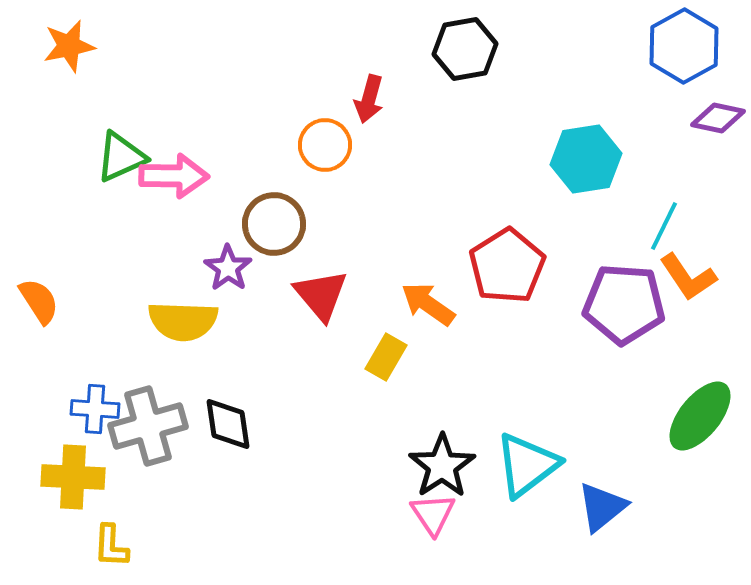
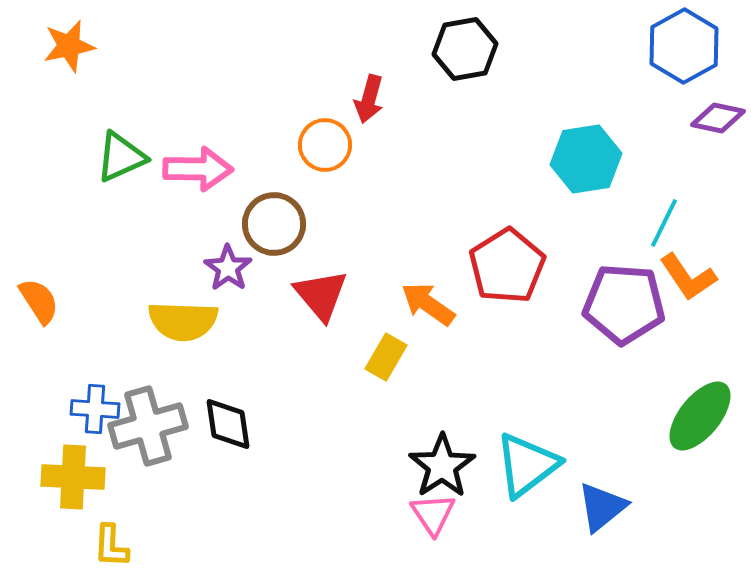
pink arrow: moved 24 px right, 7 px up
cyan line: moved 3 px up
